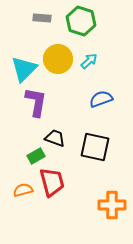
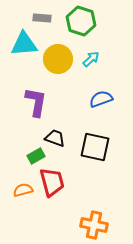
cyan arrow: moved 2 px right, 2 px up
cyan triangle: moved 25 px up; rotated 40 degrees clockwise
orange cross: moved 18 px left, 20 px down; rotated 12 degrees clockwise
